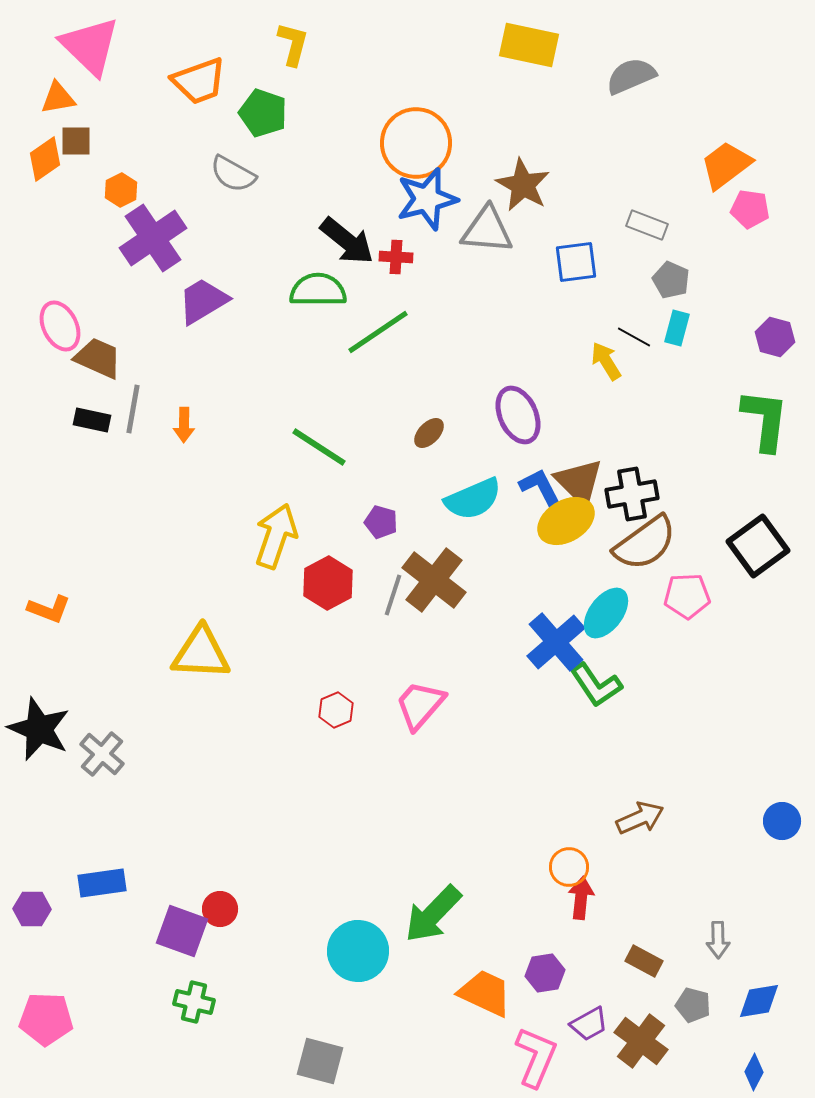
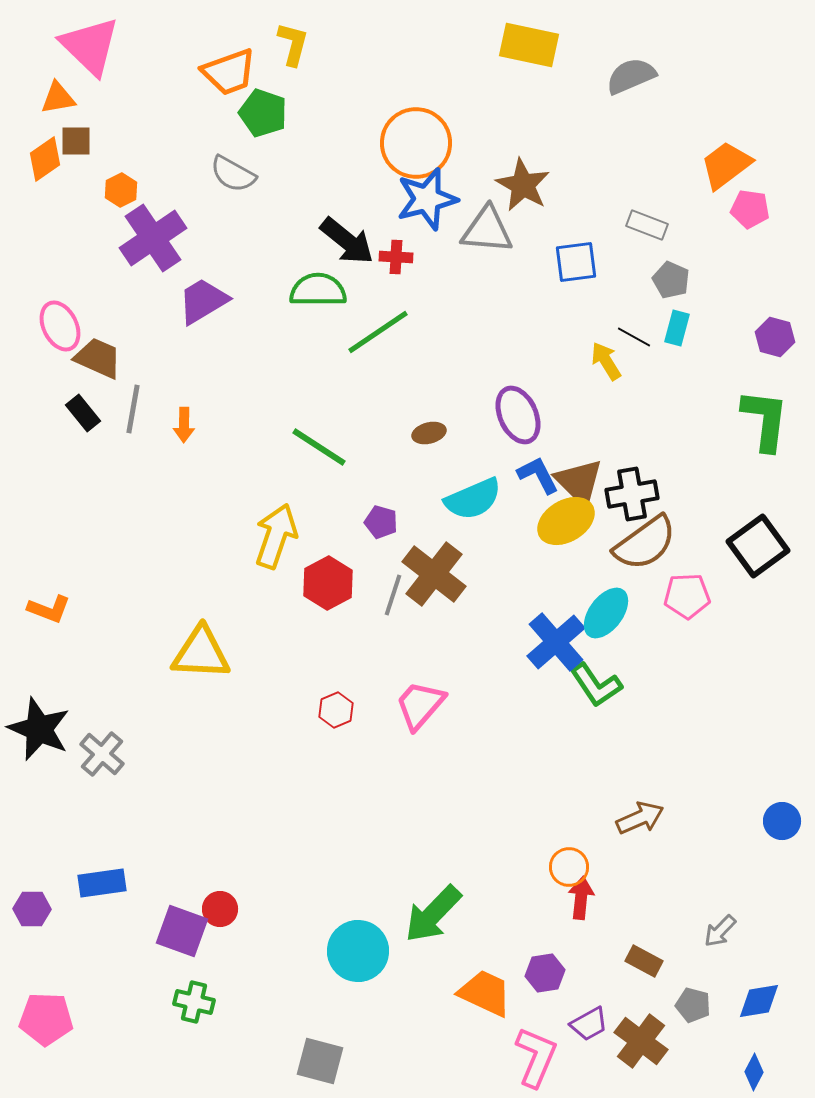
orange trapezoid at (199, 81): moved 30 px right, 9 px up
black rectangle at (92, 420): moved 9 px left, 7 px up; rotated 39 degrees clockwise
brown ellipse at (429, 433): rotated 32 degrees clockwise
blue L-shape at (540, 487): moved 2 px left, 12 px up
brown cross at (434, 580): moved 6 px up
gray arrow at (718, 940): moved 2 px right, 9 px up; rotated 45 degrees clockwise
